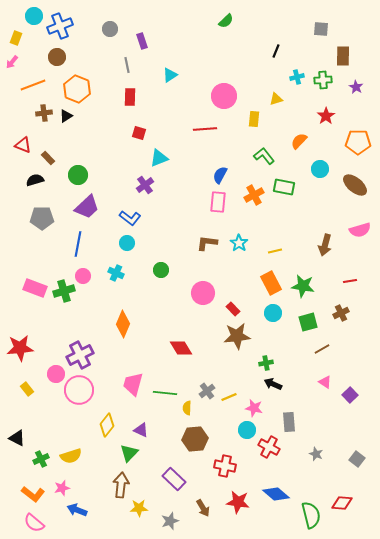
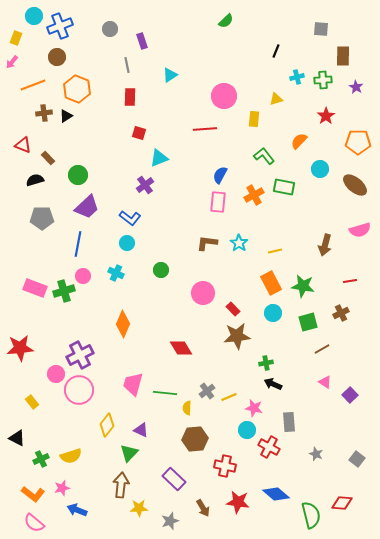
yellow rectangle at (27, 389): moved 5 px right, 13 px down
